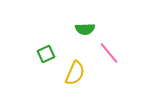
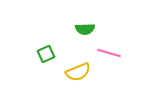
pink line: rotated 35 degrees counterclockwise
yellow semicircle: moved 3 px right, 1 px up; rotated 45 degrees clockwise
